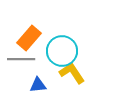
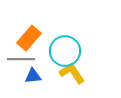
cyan circle: moved 3 px right
blue triangle: moved 5 px left, 9 px up
